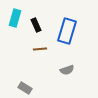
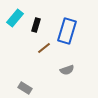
cyan rectangle: rotated 24 degrees clockwise
black rectangle: rotated 40 degrees clockwise
brown line: moved 4 px right, 1 px up; rotated 32 degrees counterclockwise
